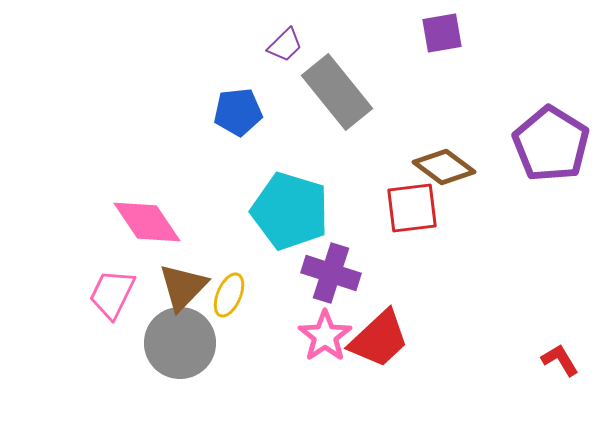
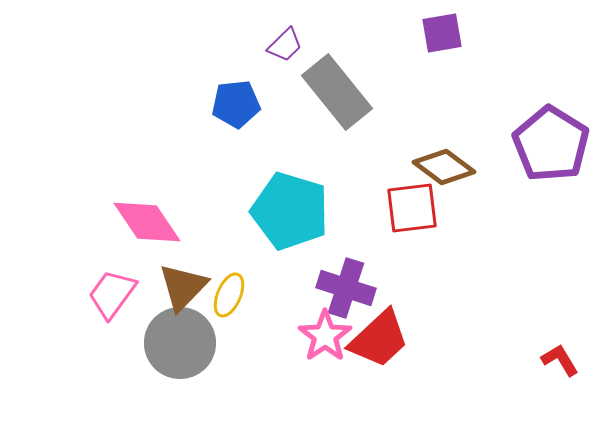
blue pentagon: moved 2 px left, 8 px up
purple cross: moved 15 px right, 15 px down
pink trapezoid: rotated 10 degrees clockwise
